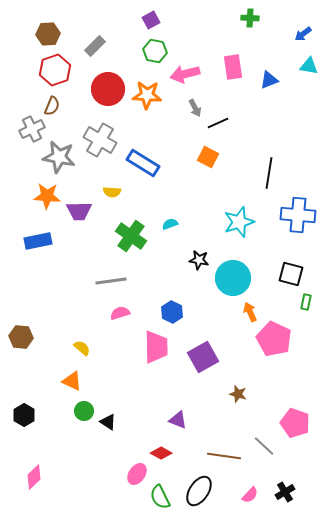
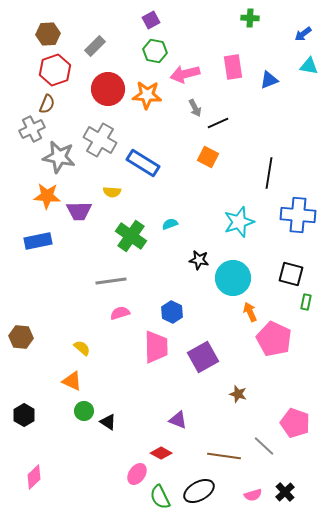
brown semicircle at (52, 106): moved 5 px left, 2 px up
black ellipse at (199, 491): rotated 28 degrees clockwise
black cross at (285, 492): rotated 12 degrees counterclockwise
pink semicircle at (250, 495): moved 3 px right; rotated 30 degrees clockwise
